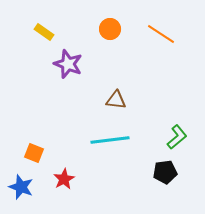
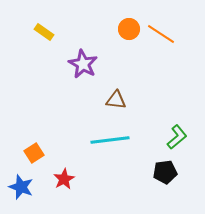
orange circle: moved 19 px right
purple star: moved 15 px right; rotated 8 degrees clockwise
orange square: rotated 36 degrees clockwise
